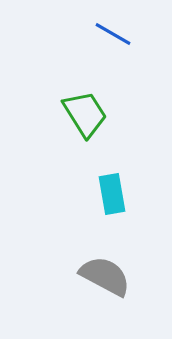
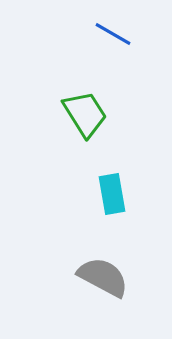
gray semicircle: moved 2 px left, 1 px down
